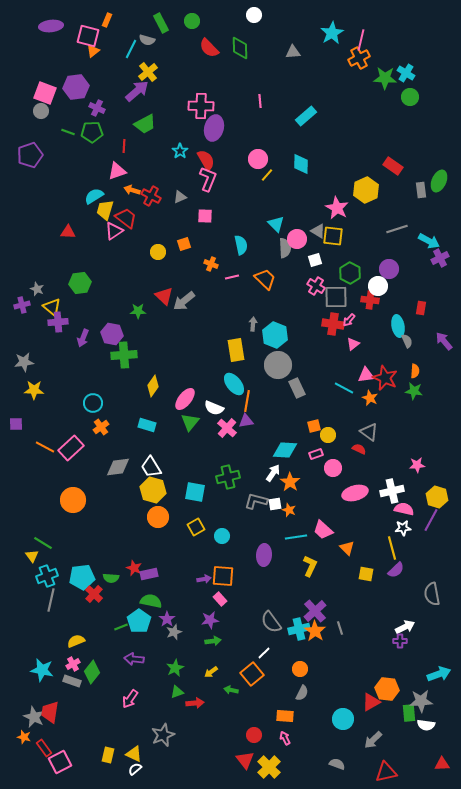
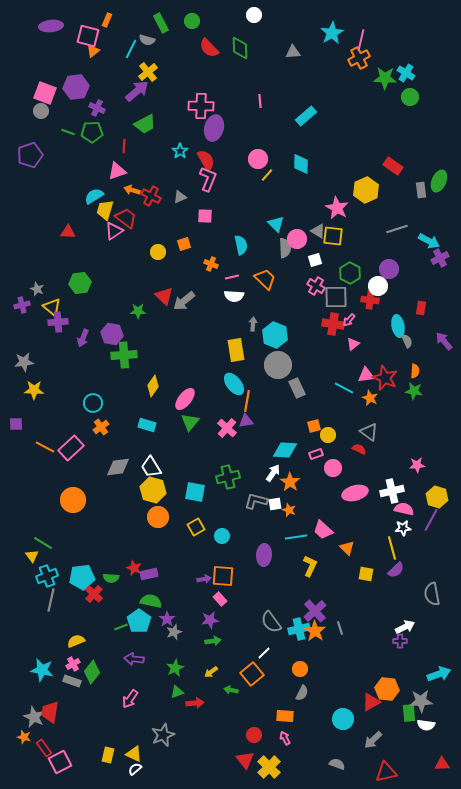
white semicircle at (214, 408): moved 20 px right, 112 px up; rotated 18 degrees counterclockwise
